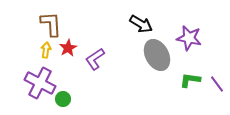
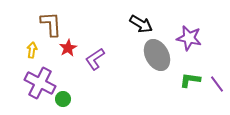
yellow arrow: moved 14 px left
